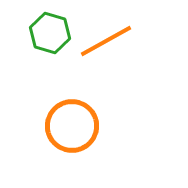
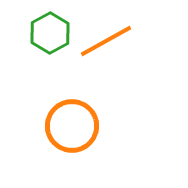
green hexagon: rotated 15 degrees clockwise
